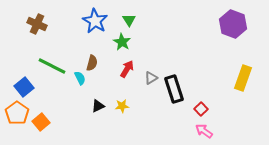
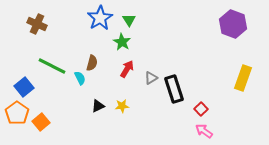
blue star: moved 5 px right, 3 px up; rotated 10 degrees clockwise
